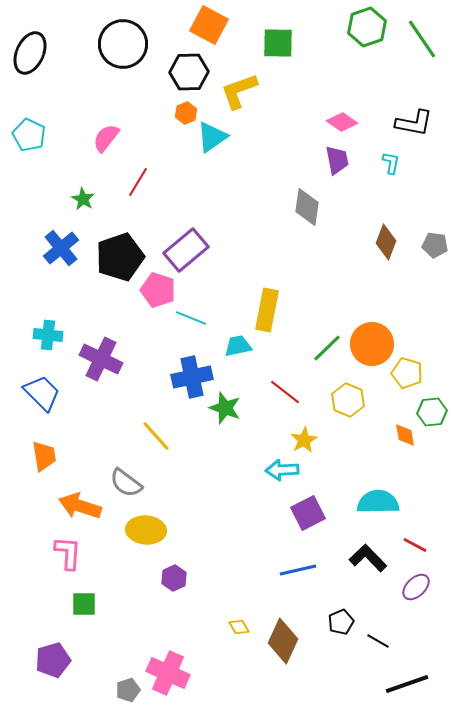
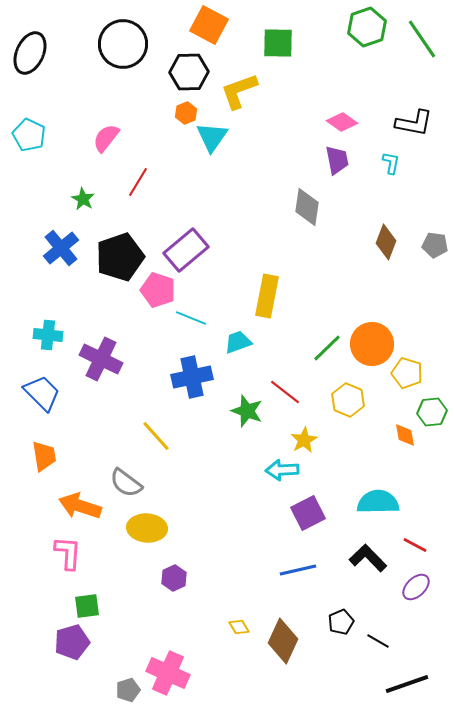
cyan triangle at (212, 137): rotated 20 degrees counterclockwise
yellow rectangle at (267, 310): moved 14 px up
cyan trapezoid at (238, 346): moved 4 px up; rotated 8 degrees counterclockwise
green star at (225, 408): moved 22 px right, 3 px down
yellow ellipse at (146, 530): moved 1 px right, 2 px up
green square at (84, 604): moved 3 px right, 2 px down; rotated 8 degrees counterclockwise
purple pentagon at (53, 660): moved 19 px right, 18 px up
